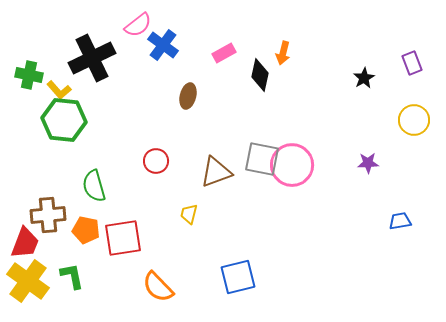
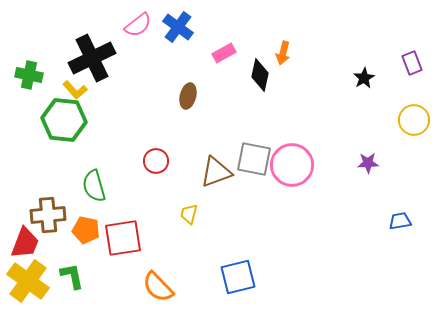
blue cross: moved 15 px right, 18 px up
yellow L-shape: moved 16 px right
gray square: moved 8 px left
